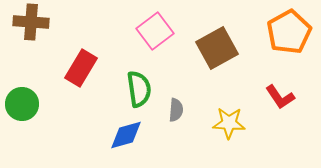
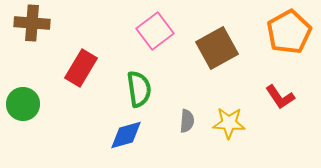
brown cross: moved 1 px right, 1 px down
green circle: moved 1 px right
gray semicircle: moved 11 px right, 11 px down
